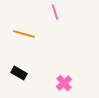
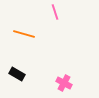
black rectangle: moved 2 px left, 1 px down
pink cross: rotated 21 degrees counterclockwise
